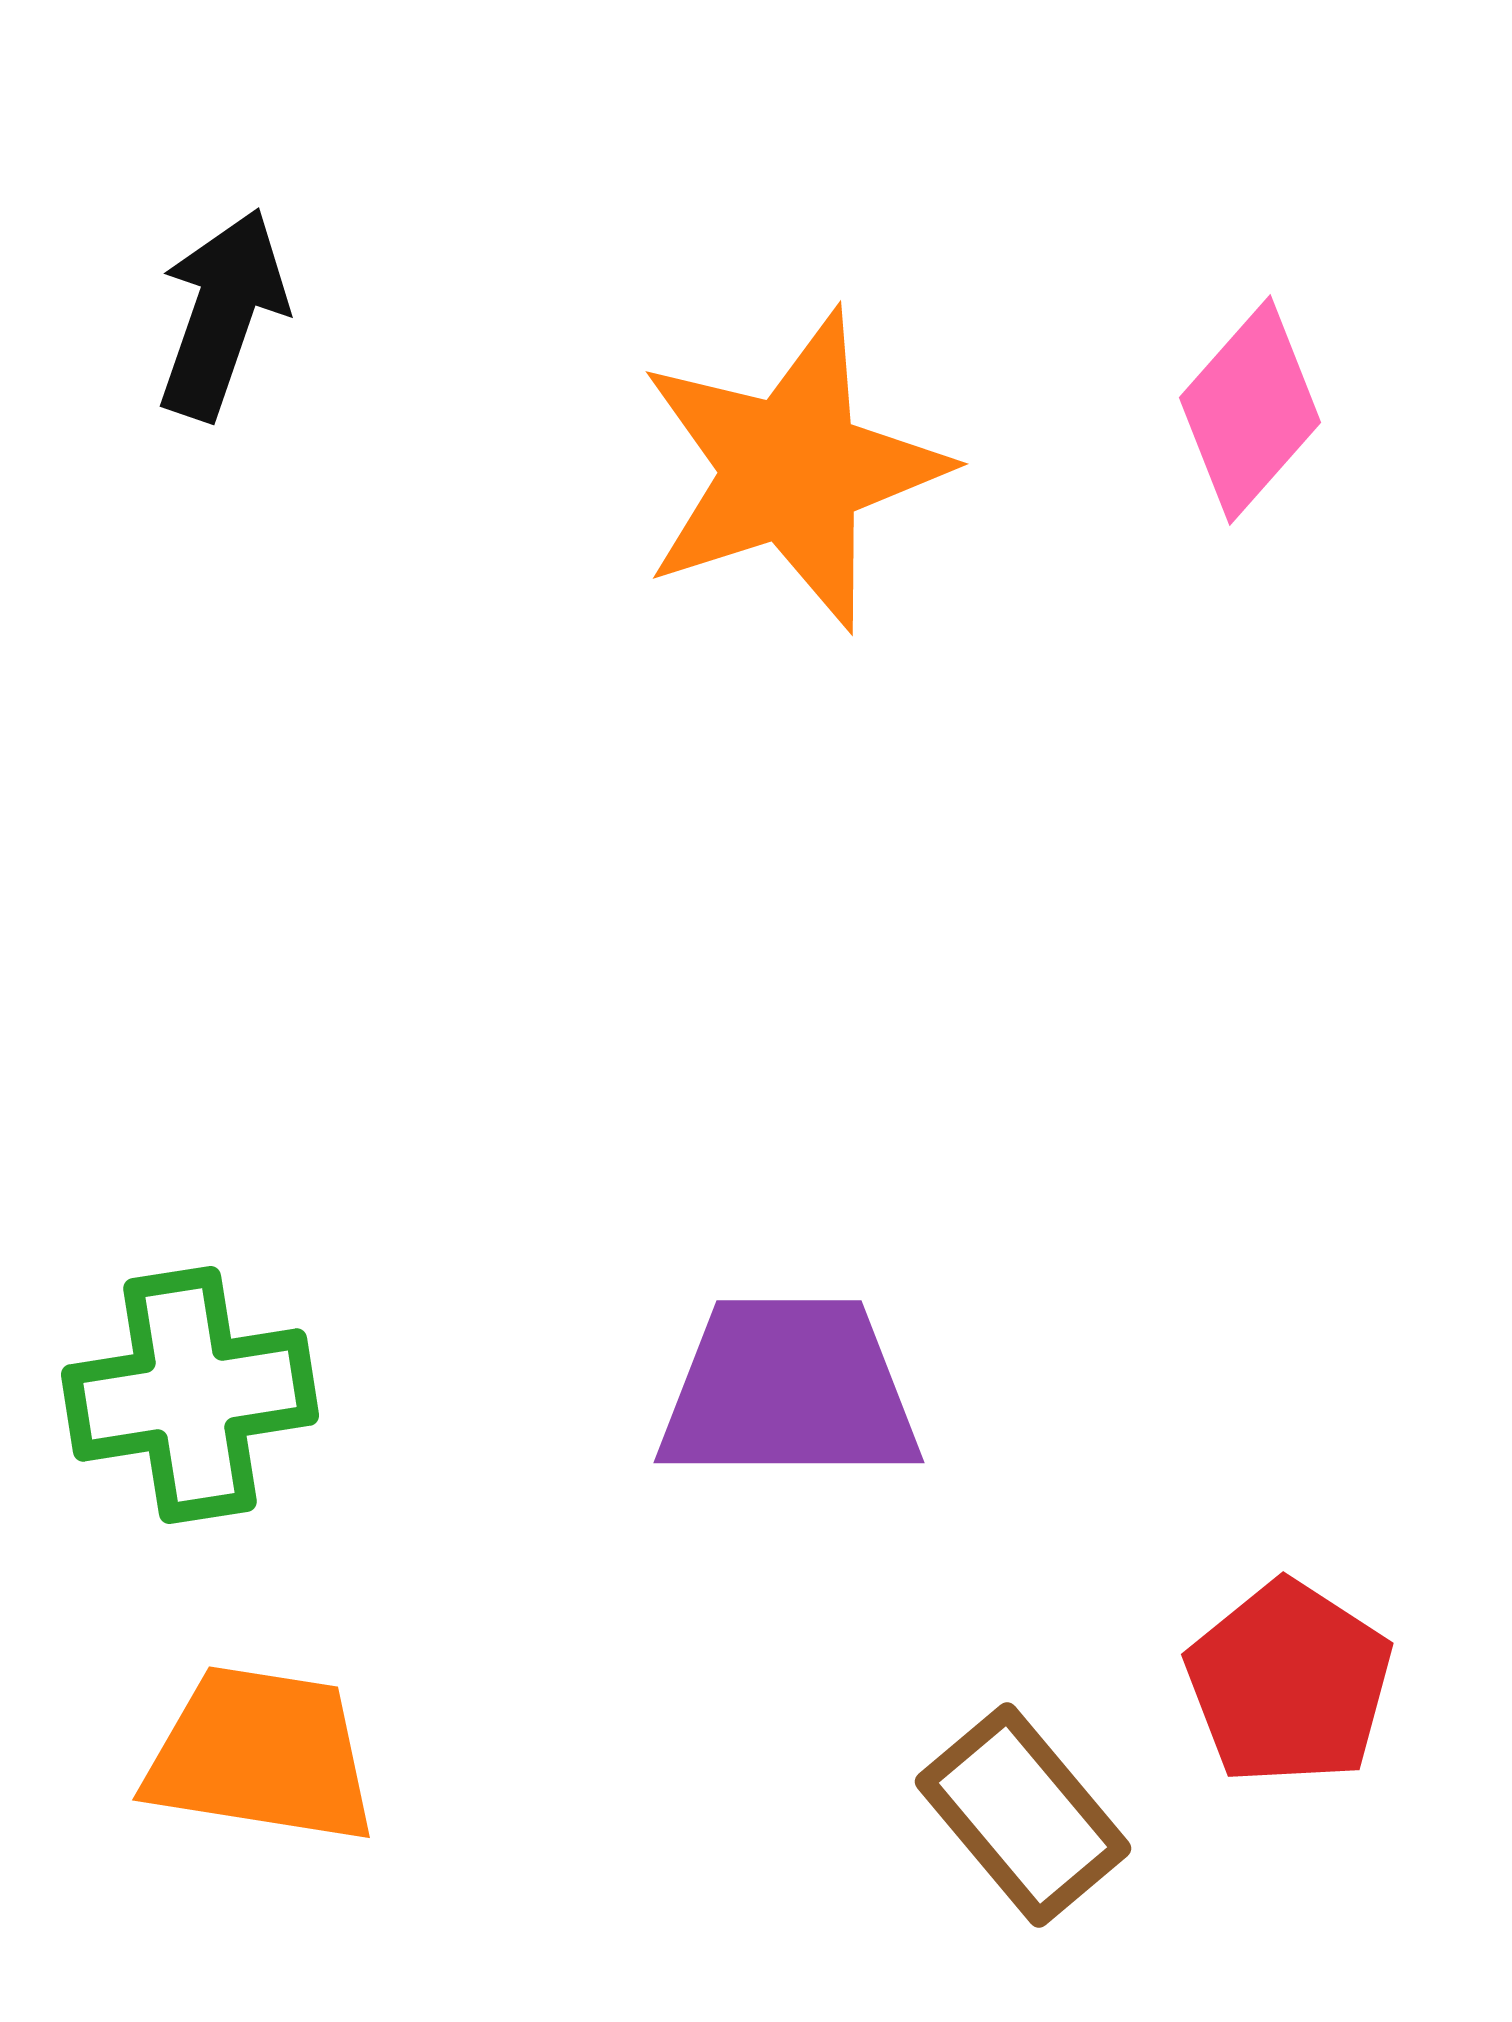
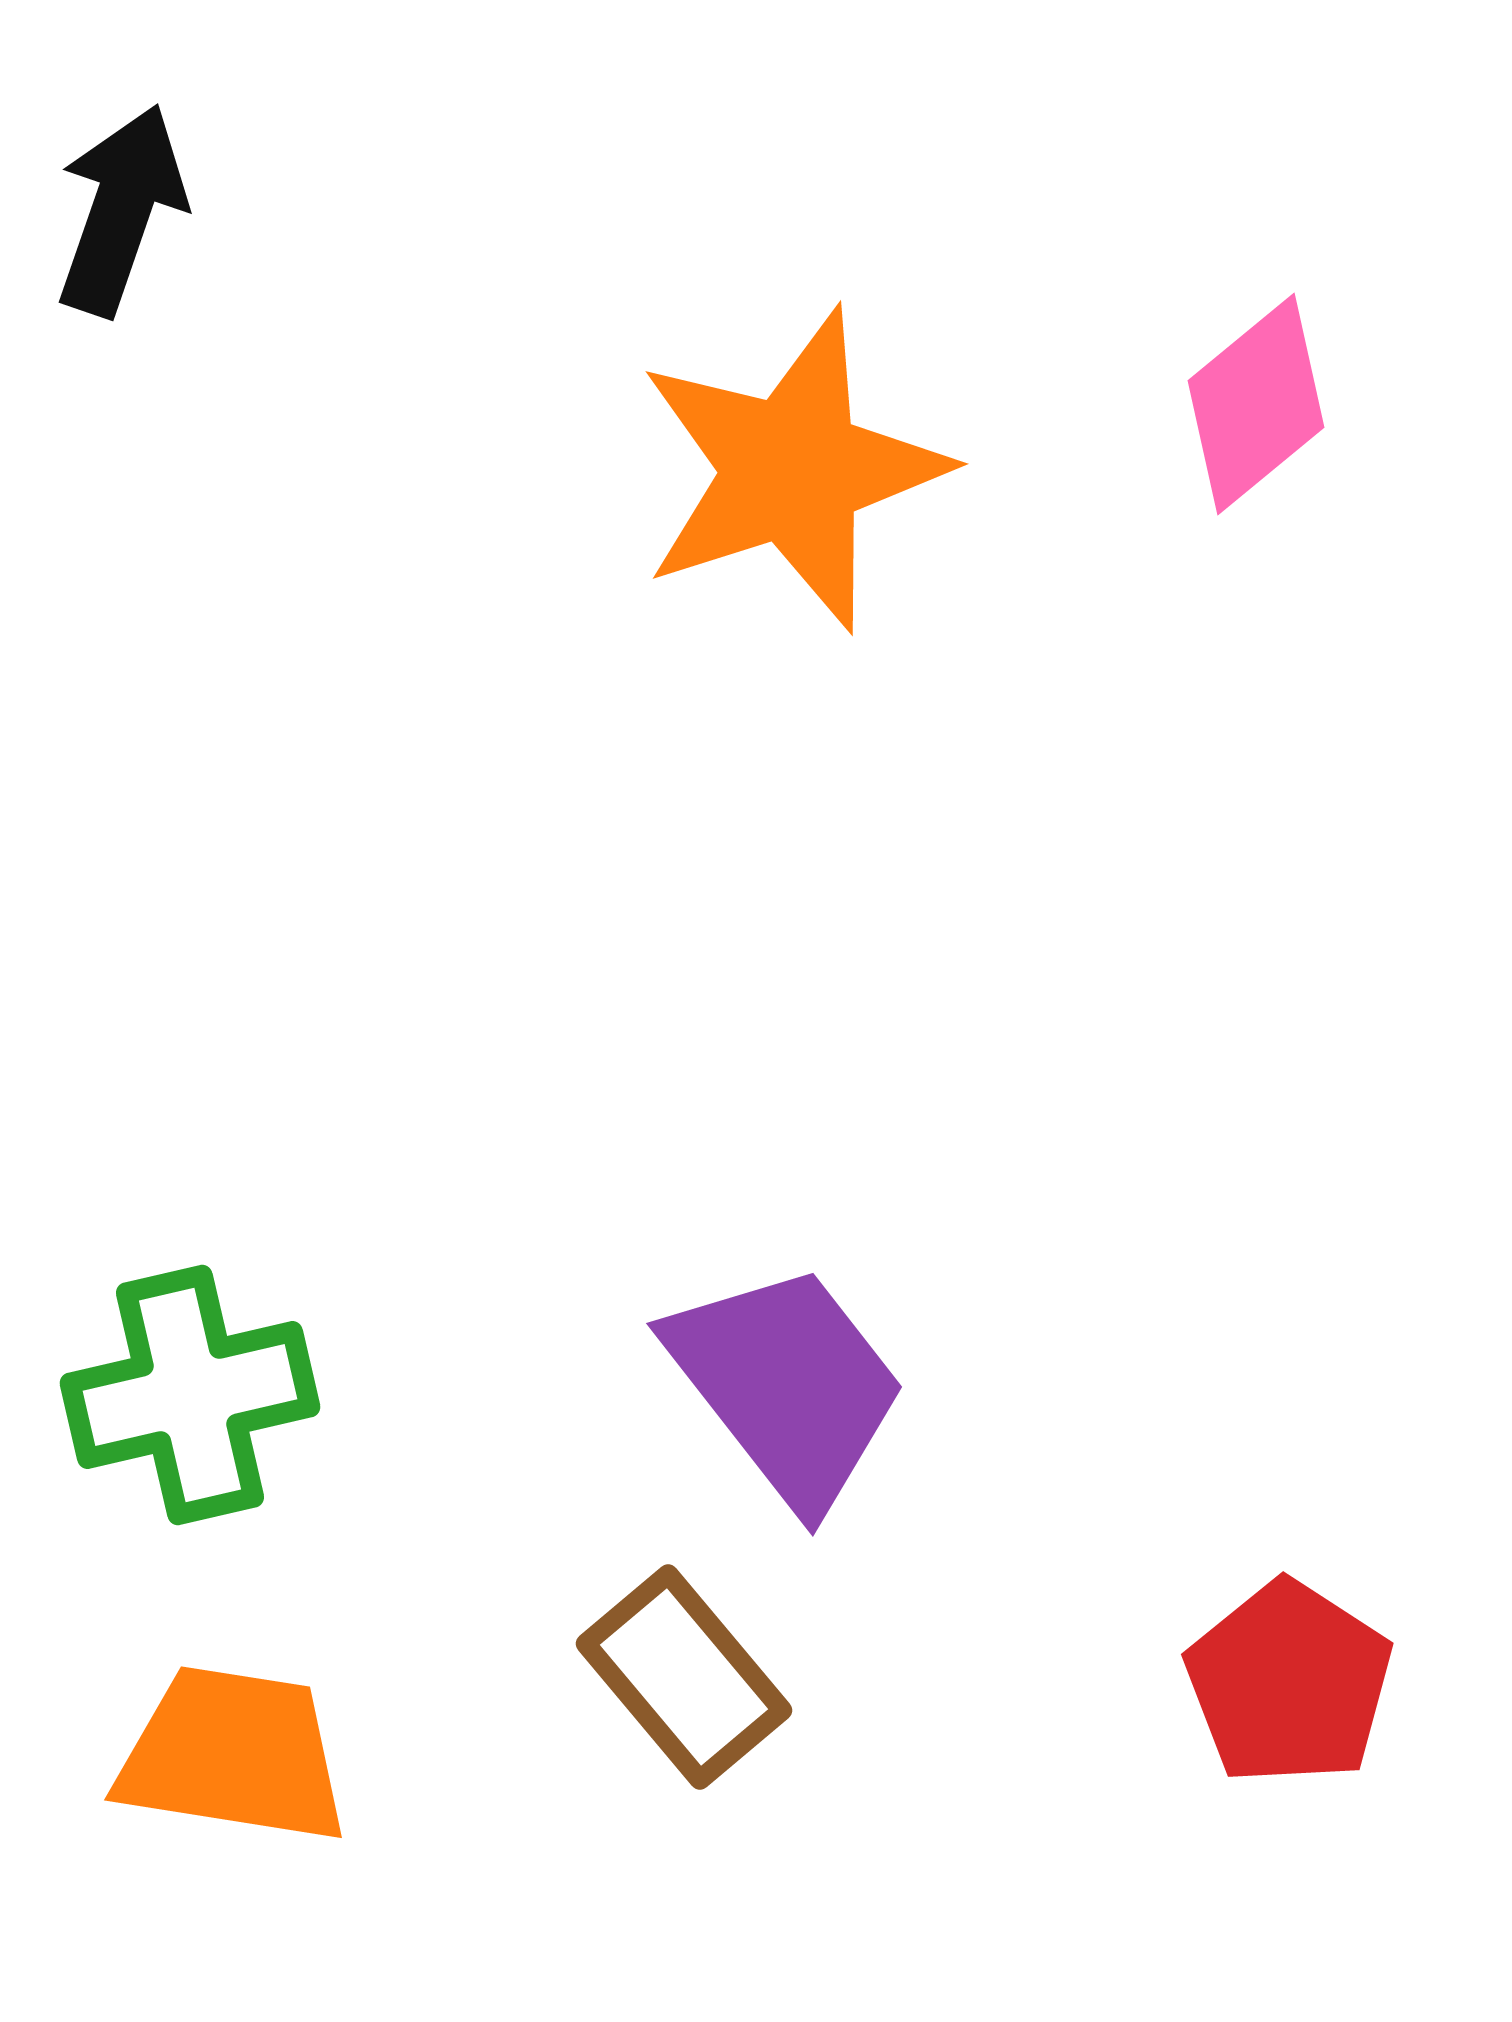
black arrow: moved 101 px left, 104 px up
pink diamond: moved 6 px right, 6 px up; rotated 9 degrees clockwise
purple trapezoid: moved 2 px left, 5 px up; rotated 52 degrees clockwise
green cross: rotated 4 degrees counterclockwise
orange trapezoid: moved 28 px left
brown rectangle: moved 339 px left, 138 px up
